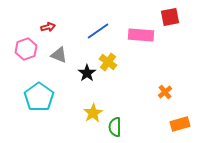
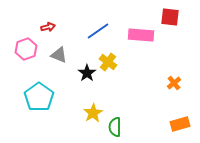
red square: rotated 18 degrees clockwise
orange cross: moved 9 px right, 9 px up
